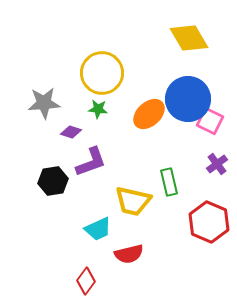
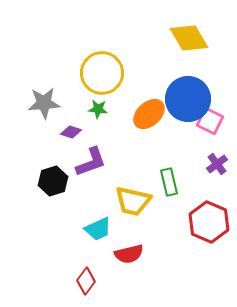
black hexagon: rotated 8 degrees counterclockwise
